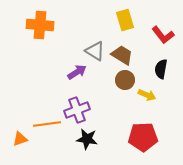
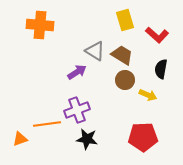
red L-shape: moved 6 px left; rotated 10 degrees counterclockwise
yellow arrow: moved 1 px right
